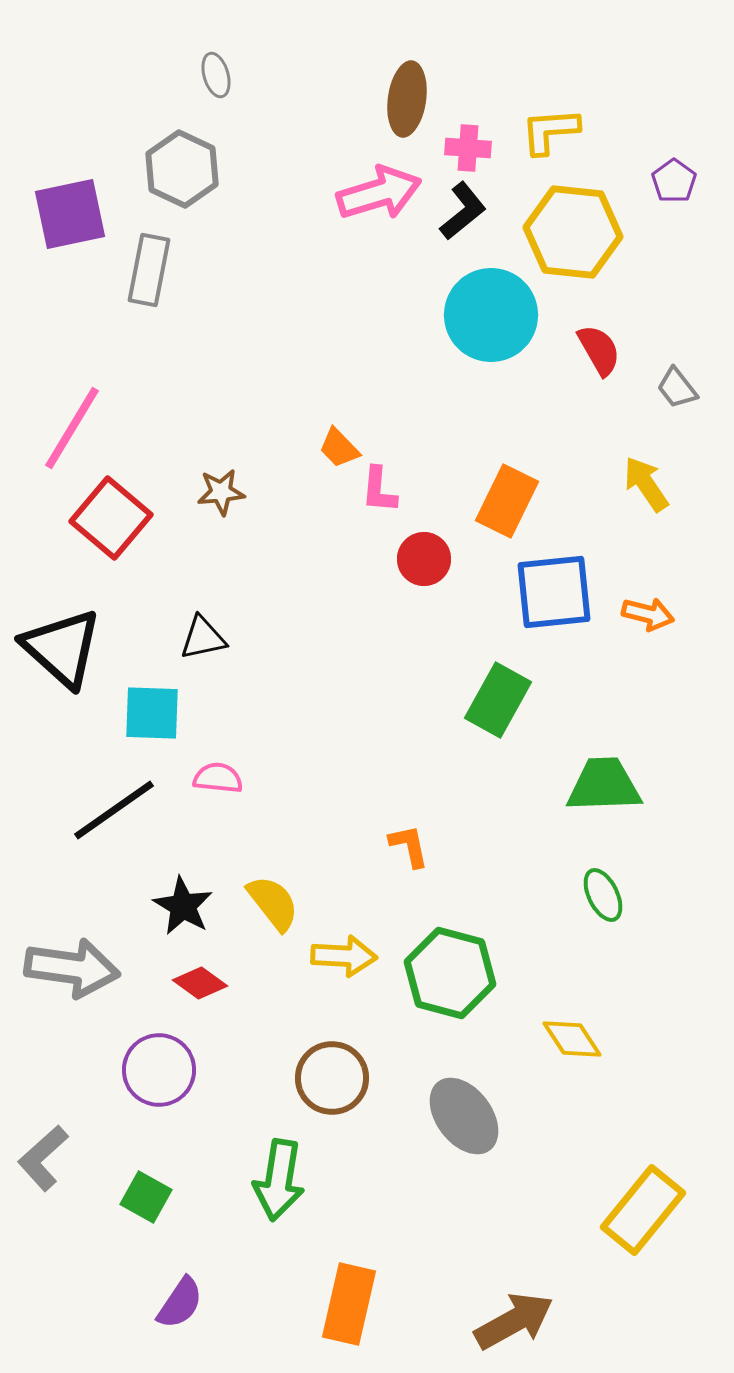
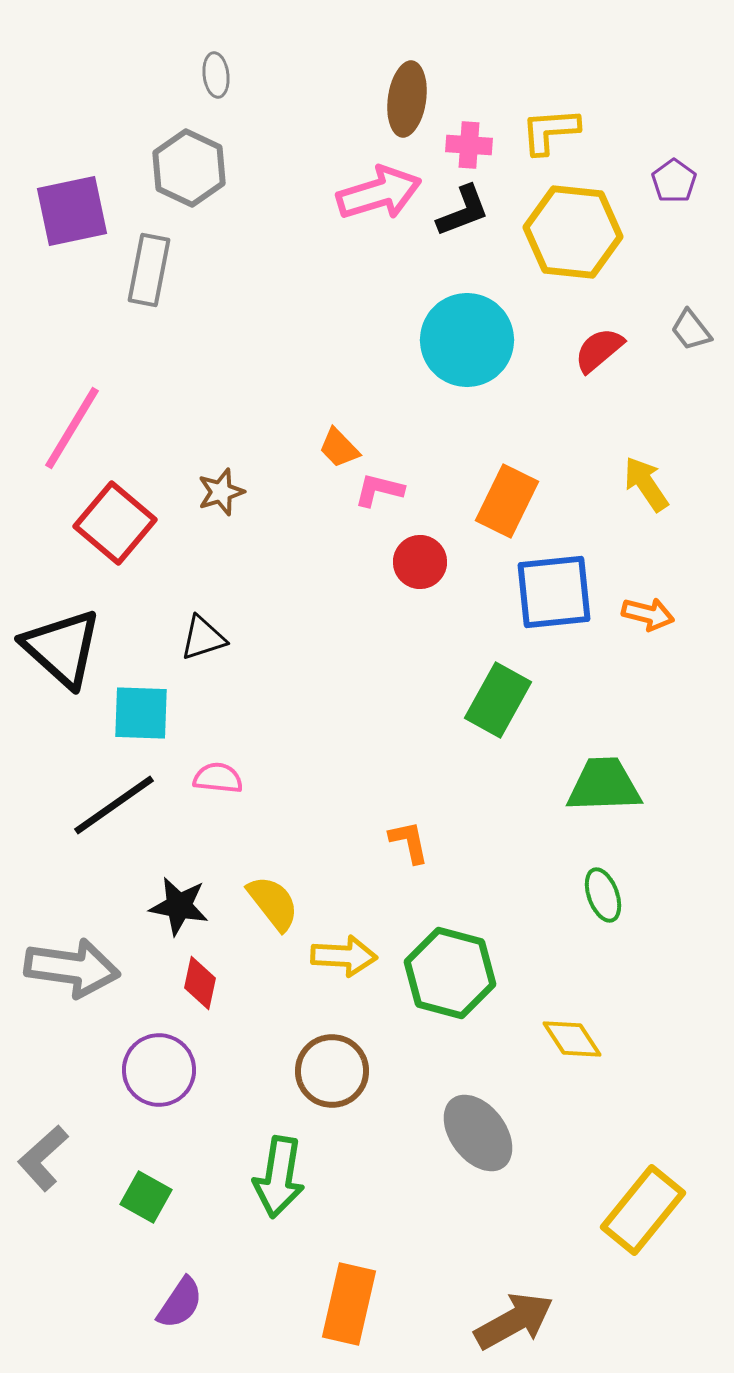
gray ellipse at (216, 75): rotated 9 degrees clockwise
pink cross at (468, 148): moved 1 px right, 3 px up
gray hexagon at (182, 169): moved 7 px right, 1 px up
black L-shape at (463, 211): rotated 18 degrees clockwise
purple square at (70, 214): moved 2 px right, 3 px up
cyan circle at (491, 315): moved 24 px left, 25 px down
red semicircle at (599, 350): rotated 100 degrees counterclockwise
gray trapezoid at (677, 388): moved 14 px right, 58 px up
pink L-shape at (379, 490): rotated 99 degrees clockwise
brown star at (221, 492): rotated 12 degrees counterclockwise
red square at (111, 518): moved 4 px right, 5 px down
red circle at (424, 559): moved 4 px left, 3 px down
black triangle at (203, 638): rotated 6 degrees counterclockwise
cyan square at (152, 713): moved 11 px left
black line at (114, 810): moved 5 px up
orange L-shape at (409, 846): moved 4 px up
green ellipse at (603, 895): rotated 6 degrees clockwise
black star at (183, 906): moved 4 px left; rotated 20 degrees counterclockwise
red diamond at (200, 983): rotated 66 degrees clockwise
brown circle at (332, 1078): moved 7 px up
gray ellipse at (464, 1116): moved 14 px right, 17 px down
green arrow at (279, 1180): moved 3 px up
